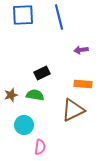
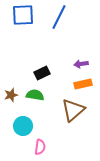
blue line: rotated 40 degrees clockwise
purple arrow: moved 14 px down
orange rectangle: rotated 18 degrees counterclockwise
brown triangle: rotated 15 degrees counterclockwise
cyan circle: moved 1 px left, 1 px down
